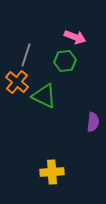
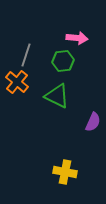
pink arrow: moved 2 px right, 1 px down; rotated 15 degrees counterclockwise
green hexagon: moved 2 px left
green triangle: moved 13 px right
purple semicircle: rotated 18 degrees clockwise
yellow cross: moved 13 px right; rotated 15 degrees clockwise
